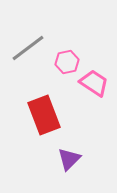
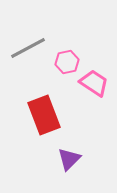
gray line: rotated 9 degrees clockwise
